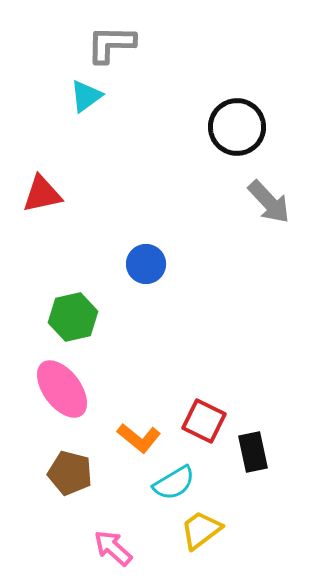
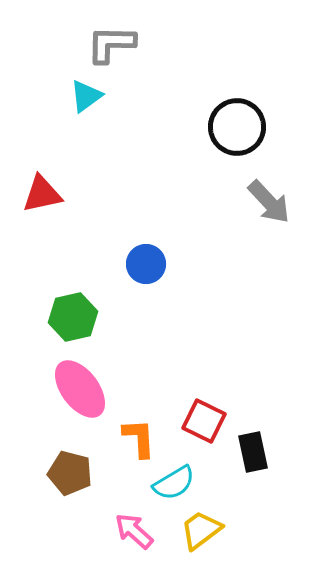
pink ellipse: moved 18 px right
orange L-shape: rotated 132 degrees counterclockwise
pink arrow: moved 21 px right, 17 px up
